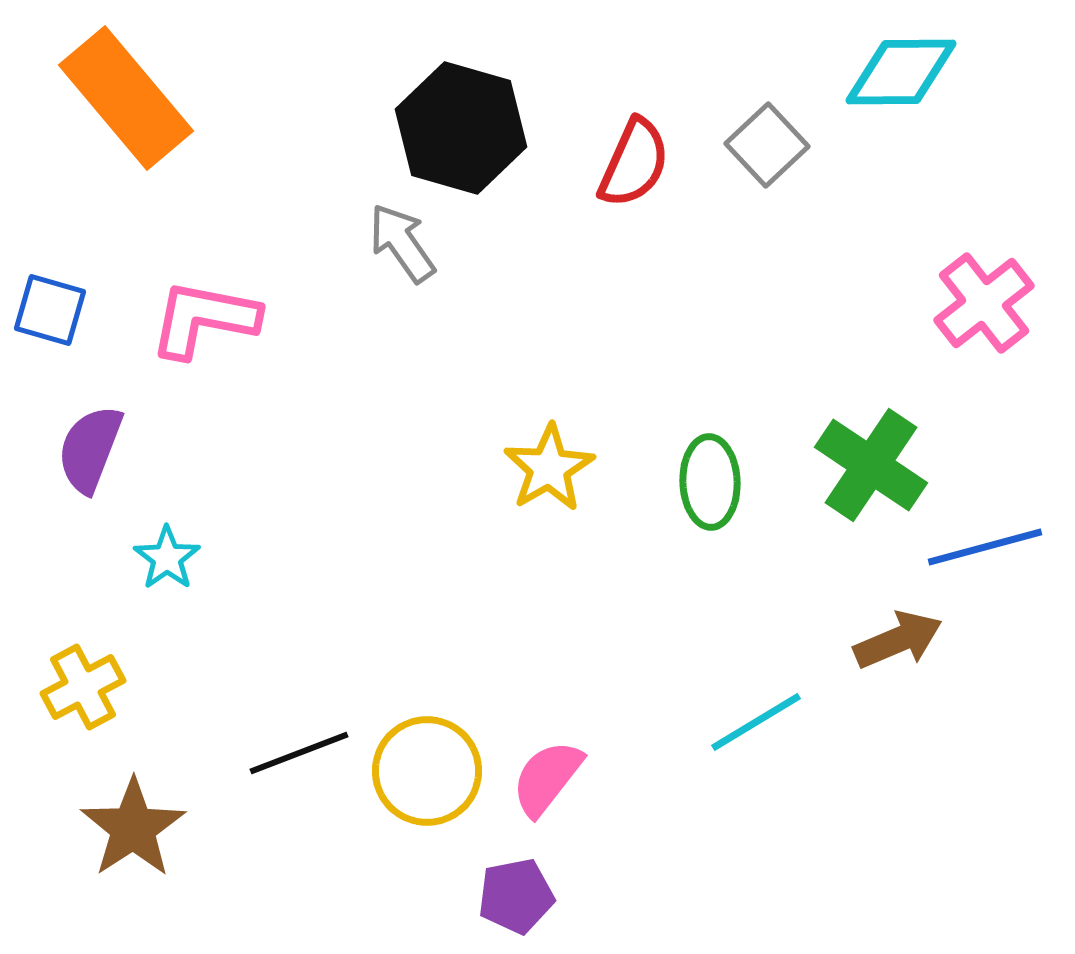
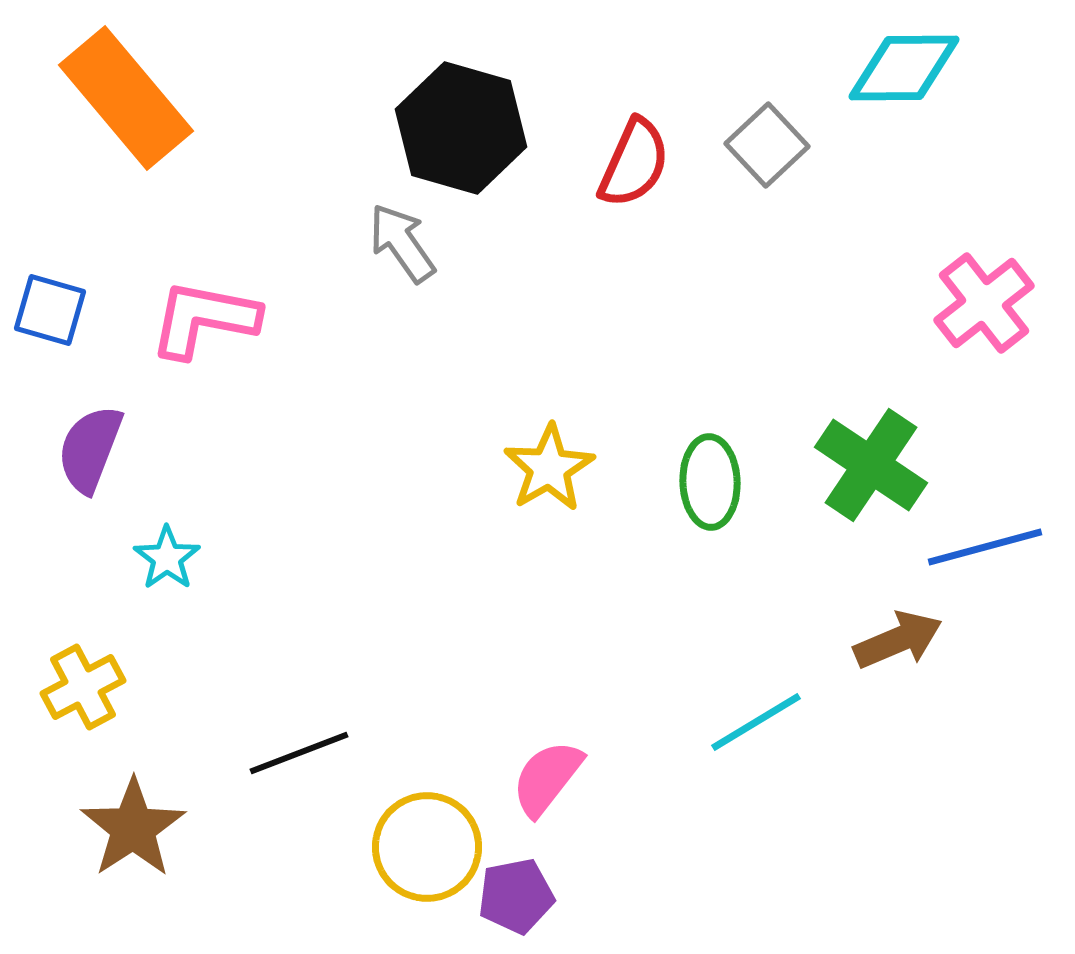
cyan diamond: moved 3 px right, 4 px up
yellow circle: moved 76 px down
